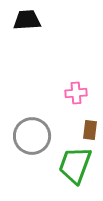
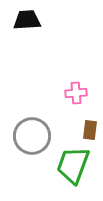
green trapezoid: moved 2 px left
